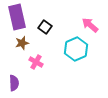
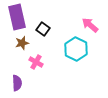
black square: moved 2 px left, 2 px down
cyan hexagon: rotated 10 degrees counterclockwise
purple semicircle: moved 3 px right
